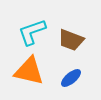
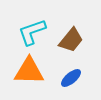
brown trapezoid: rotated 72 degrees counterclockwise
orange triangle: rotated 12 degrees counterclockwise
